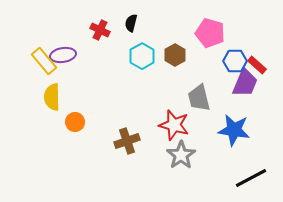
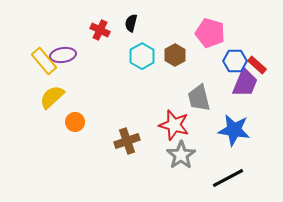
yellow semicircle: rotated 48 degrees clockwise
black line: moved 23 px left
